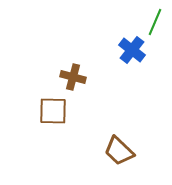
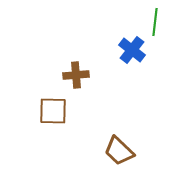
green line: rotated 16 degrees counterclockwise
brown cross: moved 3 px right, 2 px up; rotated 20 degrees counterclockwise
